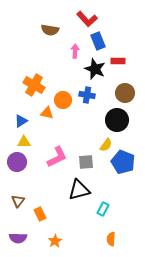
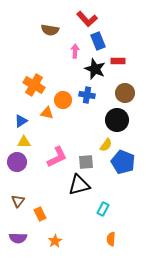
black triangle: moved 5 px up
